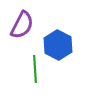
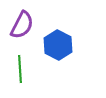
green line: moved 15 px left
